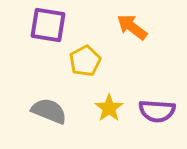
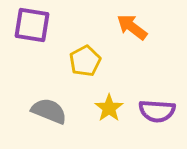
purple square: moved 16 px left
